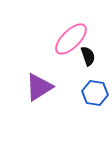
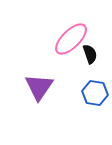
black semicircle: moved 2 px right, 2 px up
purple triangle: rotated 24 degrees counterclockwise
